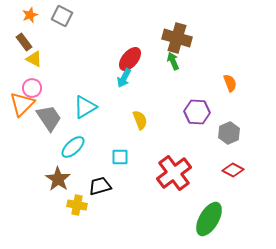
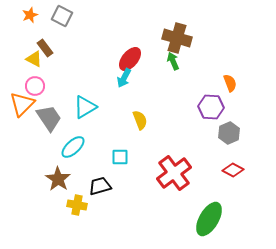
brown rectangle: moved 21 px right, 6 px down
pink circle: moved 3 px right, 2 px up
purple hexagon: moved 14 px right, 5 px up
